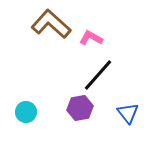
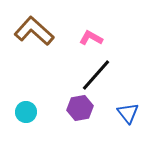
brown L-shape: moved 17 px left, 7 px down
black line: moved 2 px left
